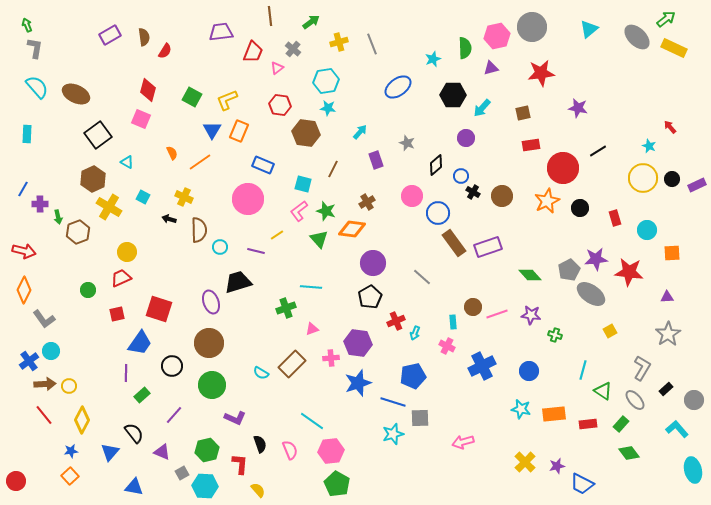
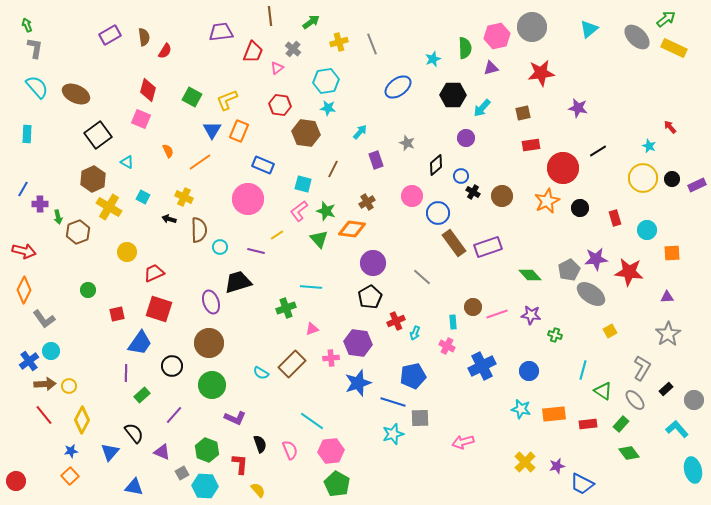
orange semicircle at (172, 153): moved 4 px left, 2 px up
red trapezoid at (121, 278): moved 33 px right, 5 px up
green hexagon at (207, 450): rotated 25 degrees counterclockwise
